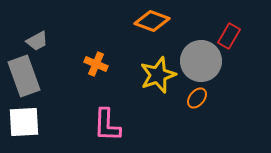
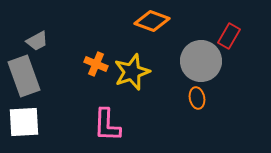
yellow star: moved 26 px left, 3 px up
orange ellipse: rotated 50 degrees counterclockwise
